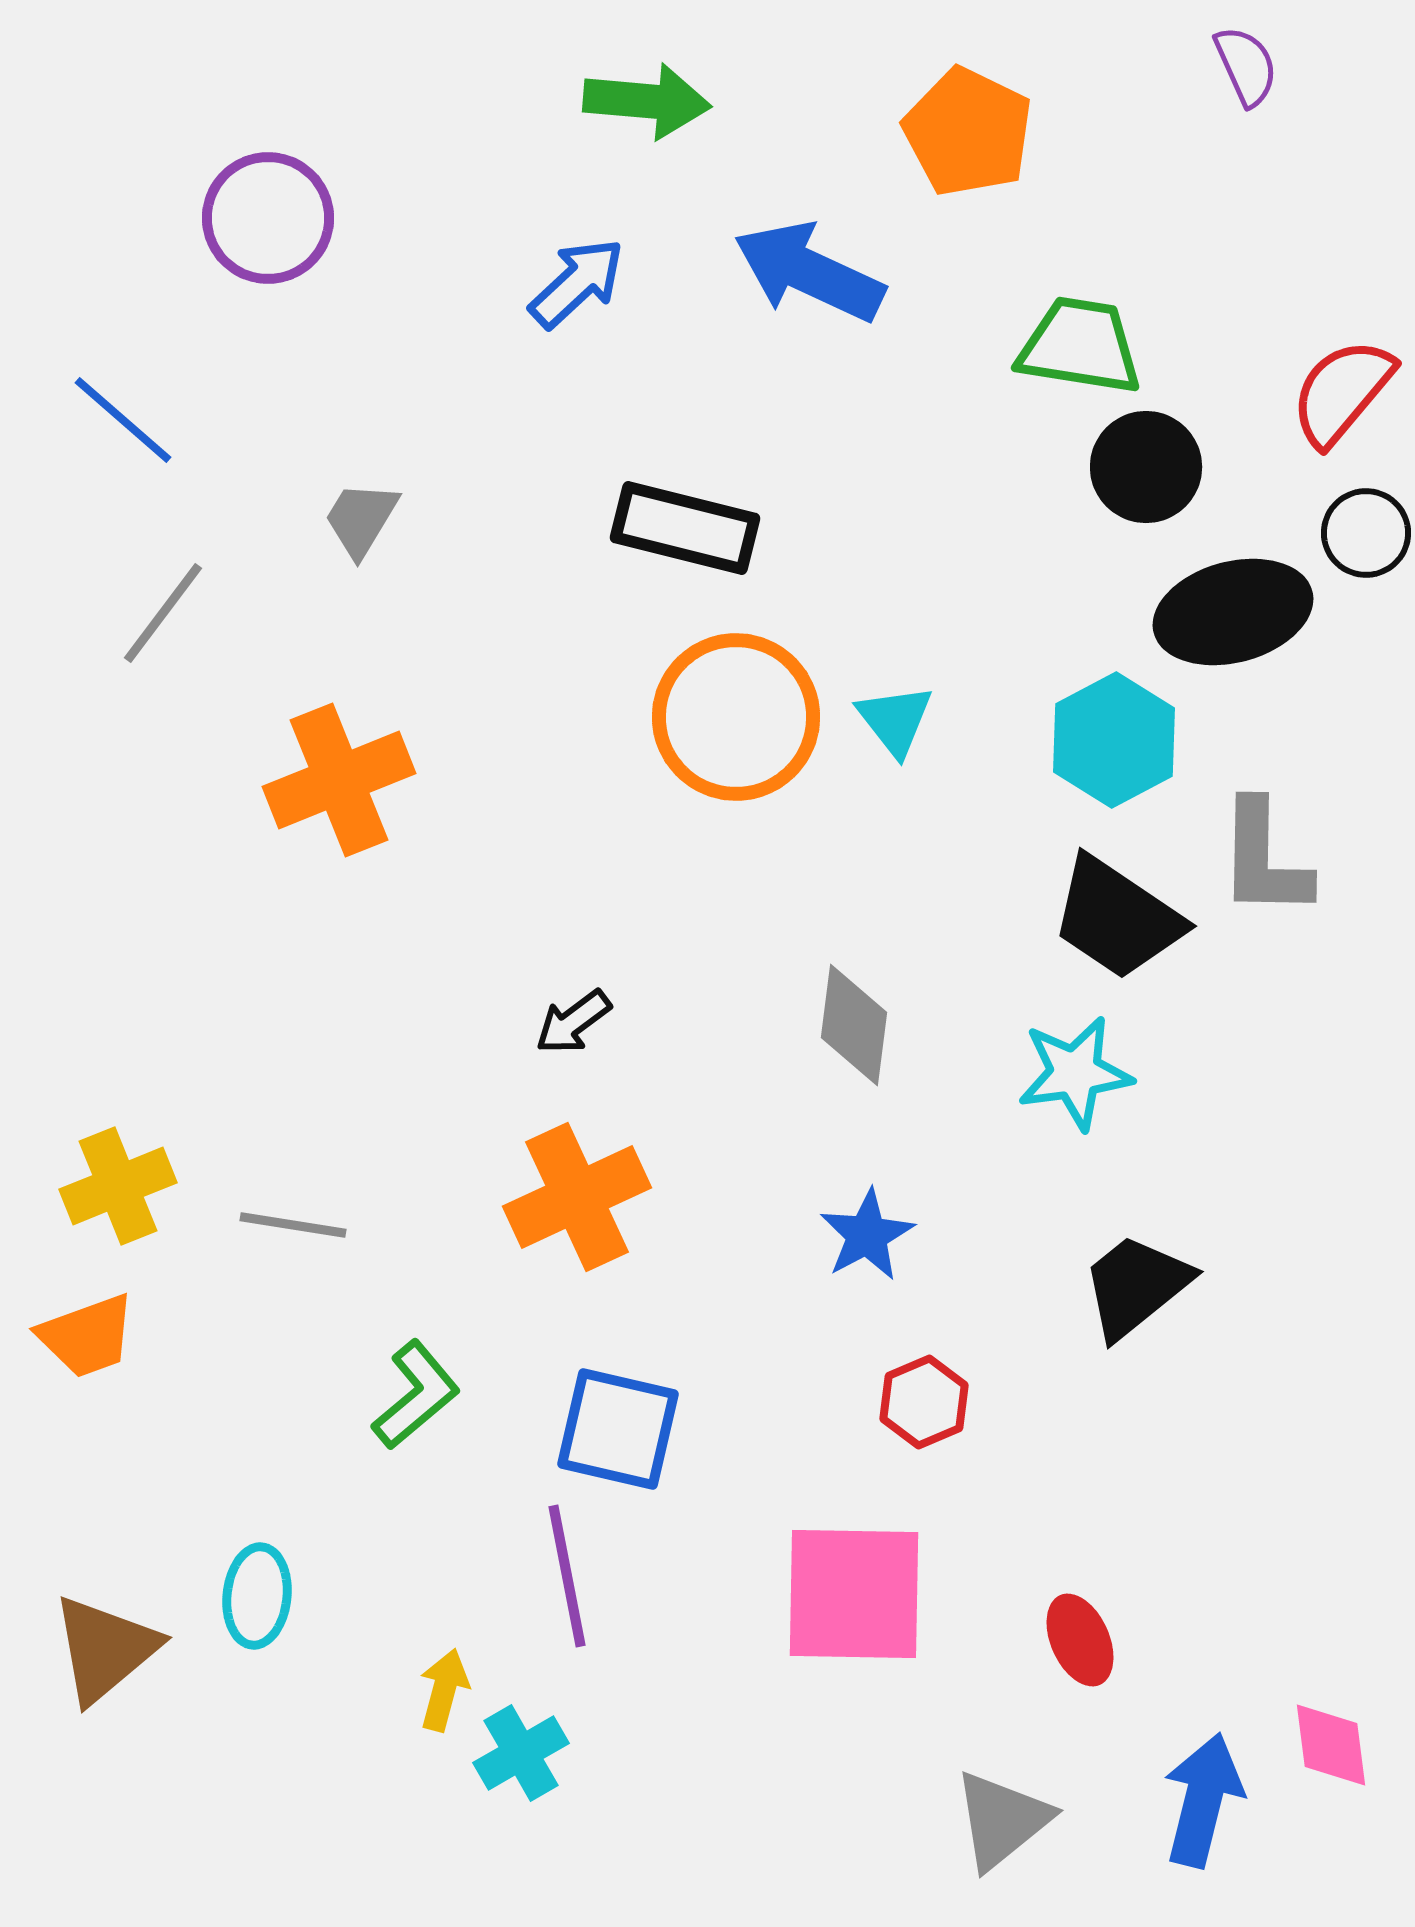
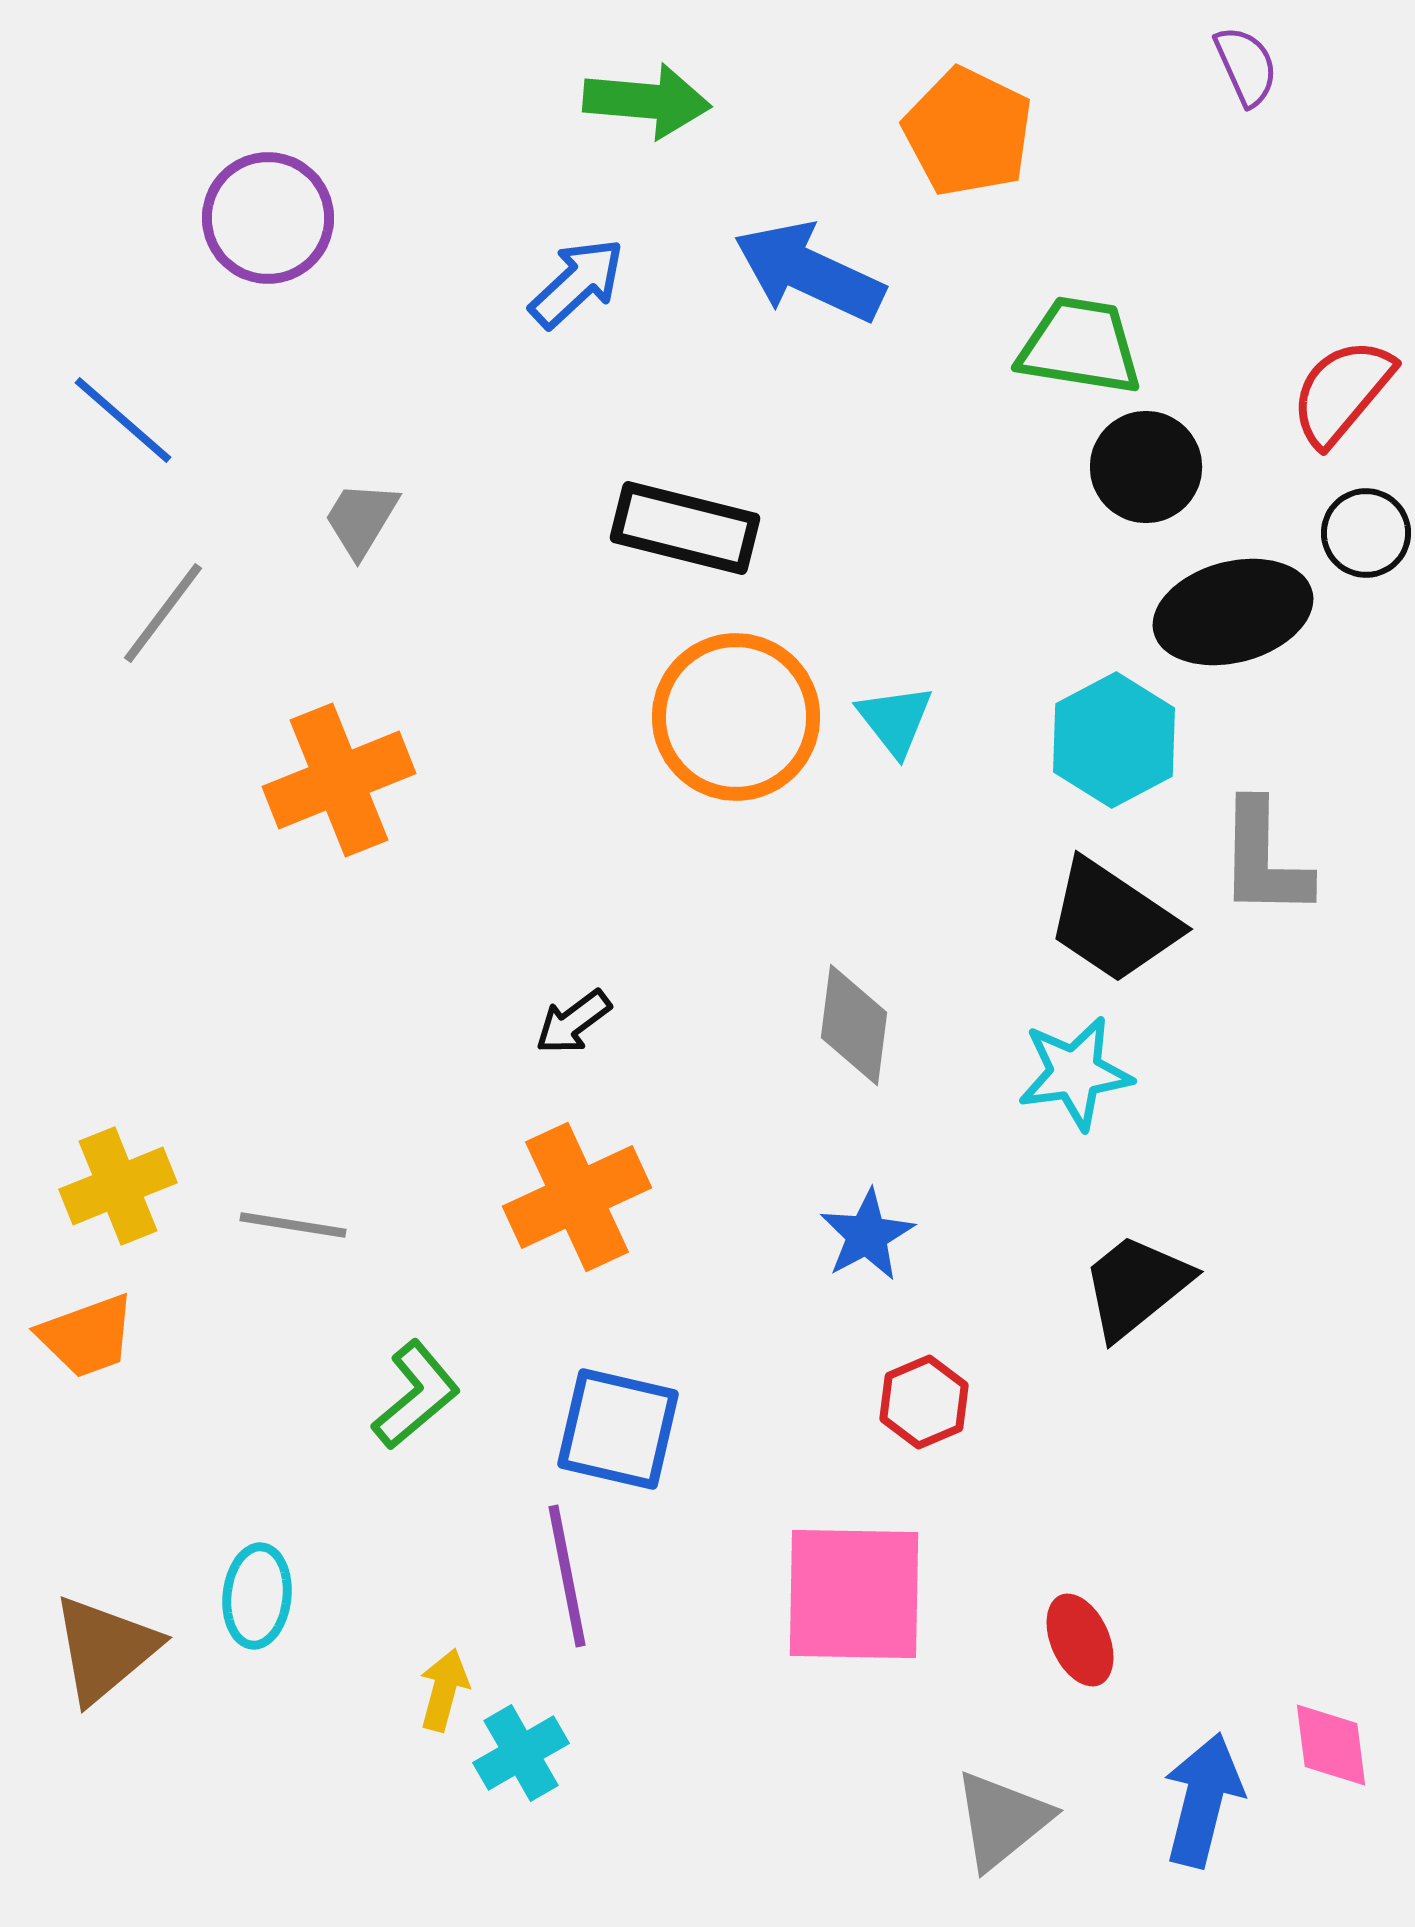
black trapezoid at (1117, 918): moved 4 px left, 3 px down
